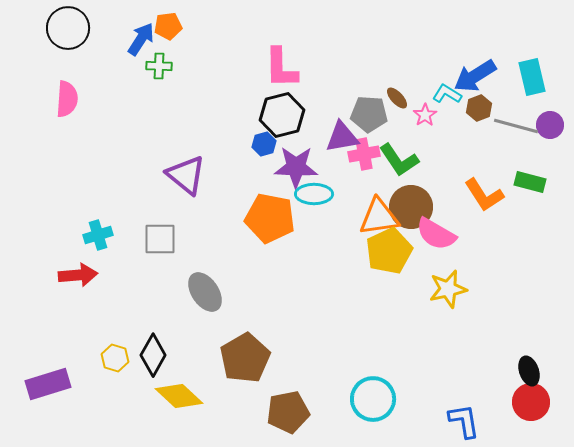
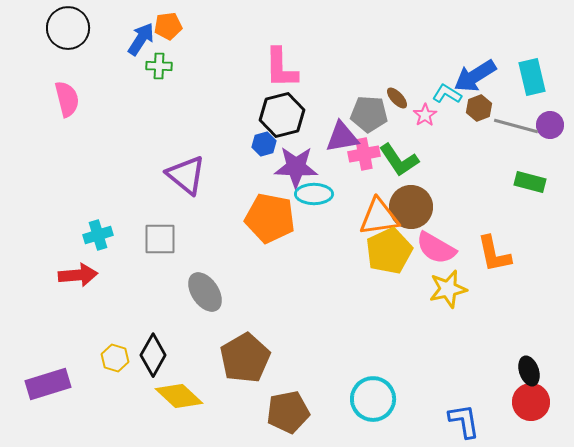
pink semicircle at (67, 99): rotated 18 degrees counterclockwise
orange L-shape at (484, 195): moved 10 px right, 59 px down; rotated 21 degrees clockwise
pink semicircle at (436, 234): moved 14 px down
